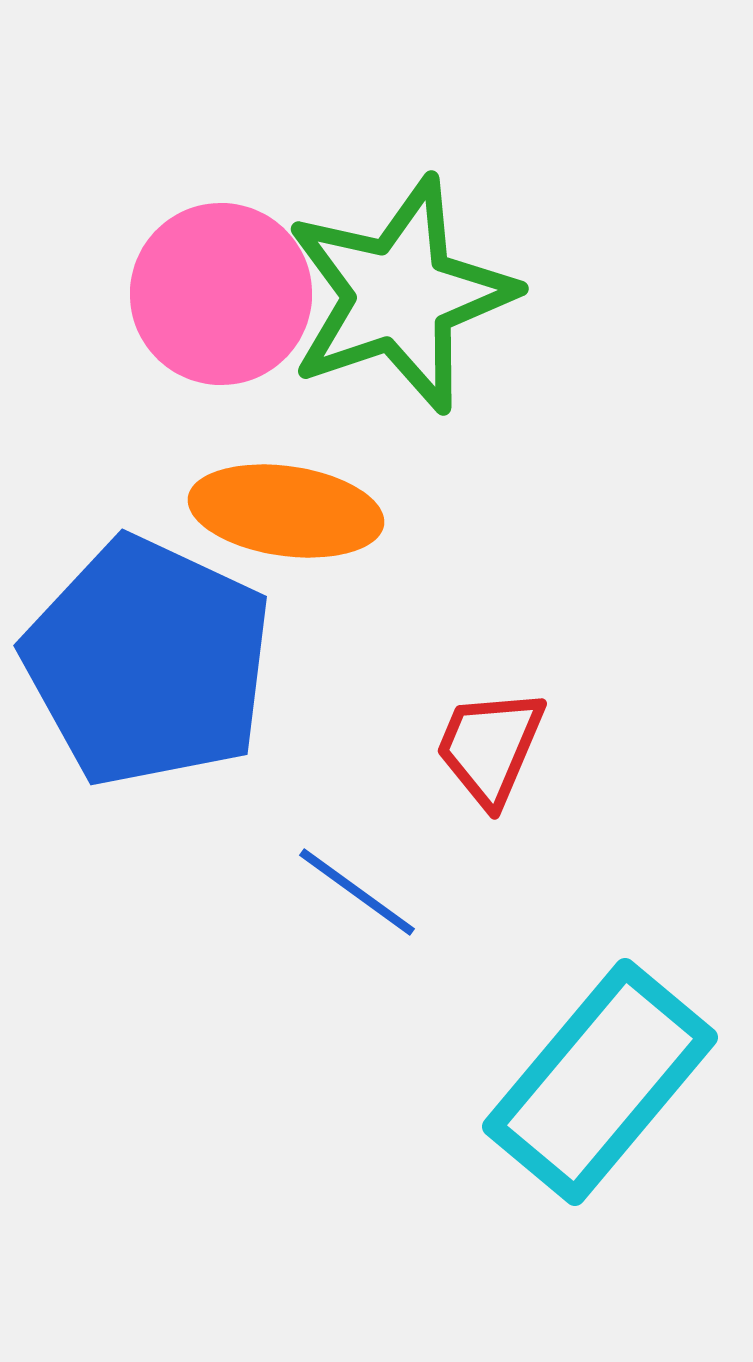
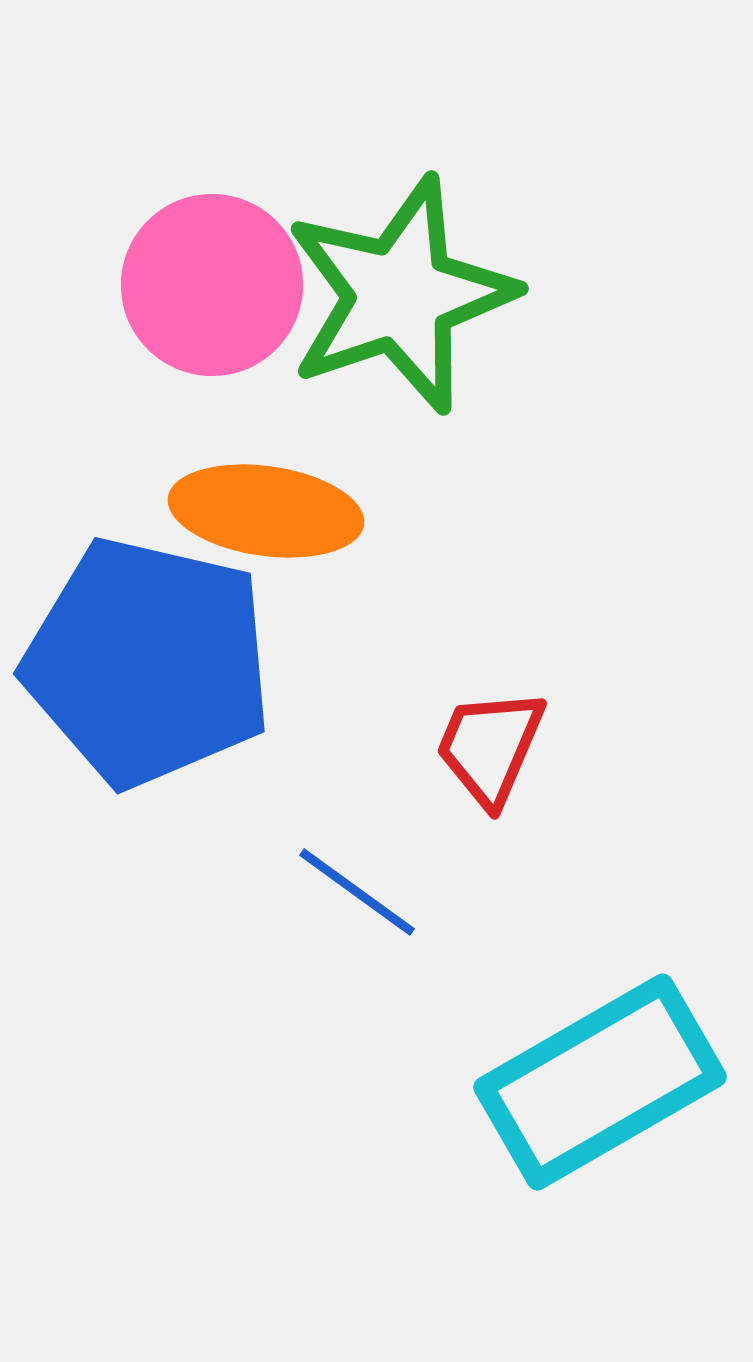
pink circle: moved 9 px left, 9 px up
orange ellipse: moved 20 px left
blue pentagon: rotated 12 degrees counterclockwise
cyan rectangle: rotated 20 degrees clockwise
